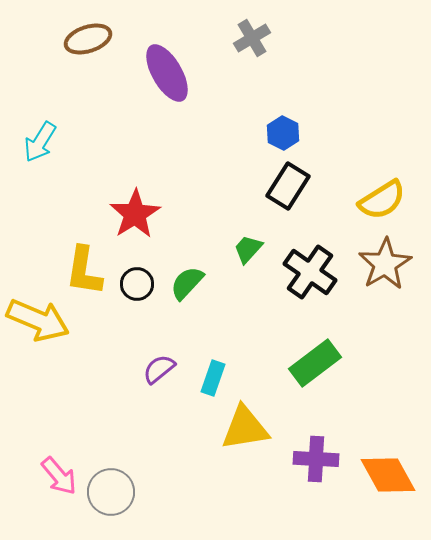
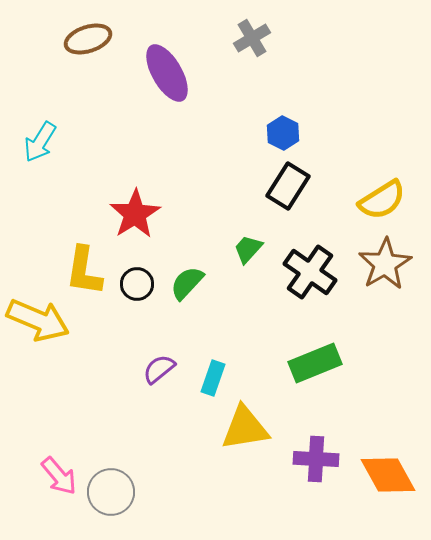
green rectangle: rotated 15 degrees clockwise
